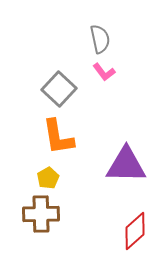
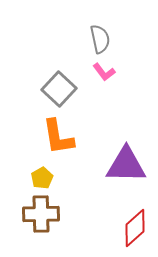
yellow pentagon: moved 6 px left
red diamond: moved 3 px up
